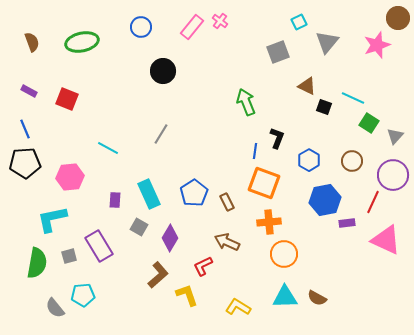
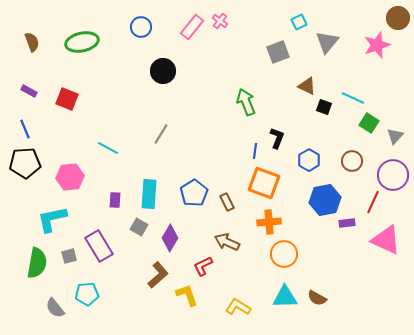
cyan rectangle at (149, 194): rotated 28 degrees clockwise
cyan pentagon at (83, 295): moved 4 px right, 1 px up
